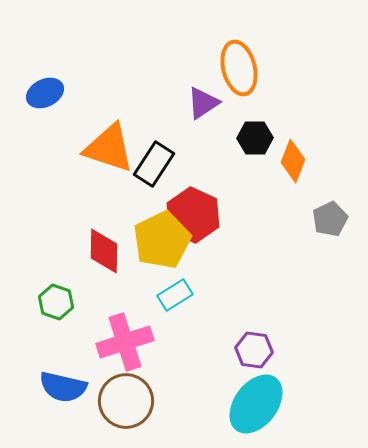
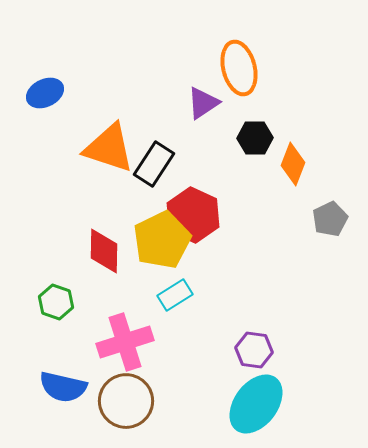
orange diamond: moved 3 px down
